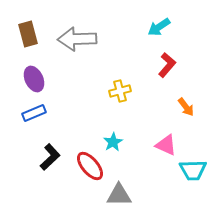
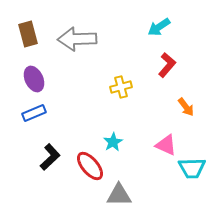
yellow cross: moved 1 px right, 4 px up
cyan trapezoid: moved 1 px left, 2 px up
